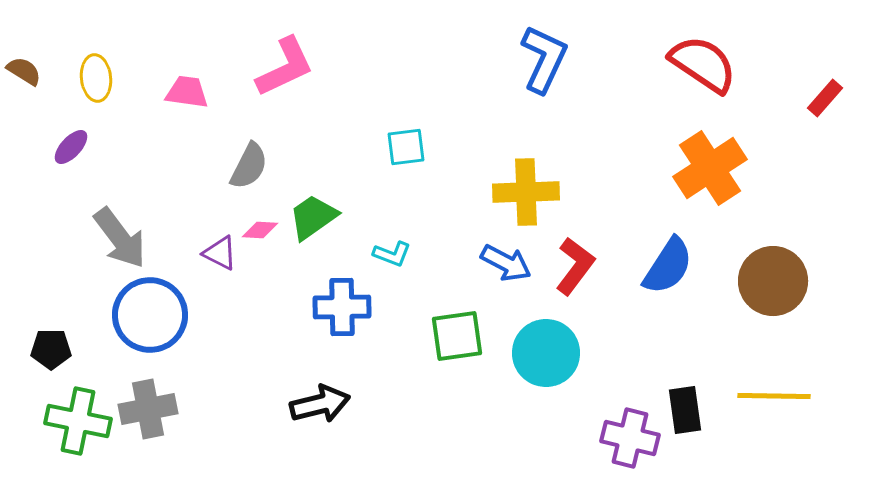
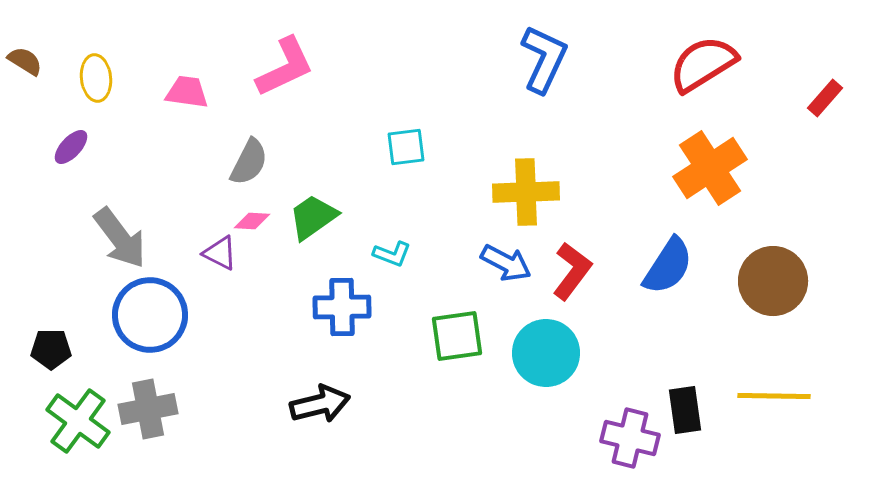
red semicircle: rotated 66 degrees counterclockwise
brown semicircle: moved 1 px right, 10 px up
gray semicircle: moved 4 px up
pink diamond: moved 8 px left, 9 px up
red L-shape: moved 3 px left, 5 px down
green cross: rotated 24 degrees clockwise
